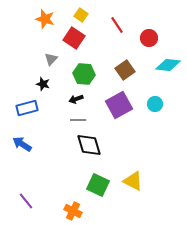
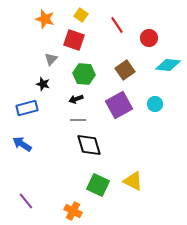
red square: moved 2 px down; rotated 15 degrees counterclockwise
